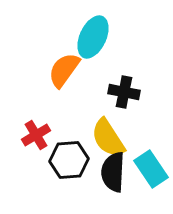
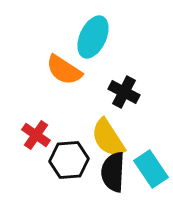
orange semicircle: rotated 93 degrees counterclockwise
black cross: rotated 16 degrees clockwise
red cross: rotated 24 degrees counterclockwise
